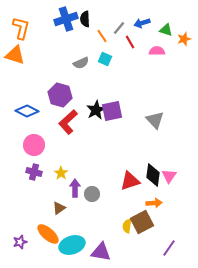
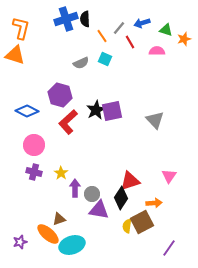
black diamond: moved 32 px left, 23 px down; rotated 25 degrees clockwise
brown triangle: moved 11 px down; rotated 16 degrees clockwise
purple triangle: moved 2 px left, 42 px up
